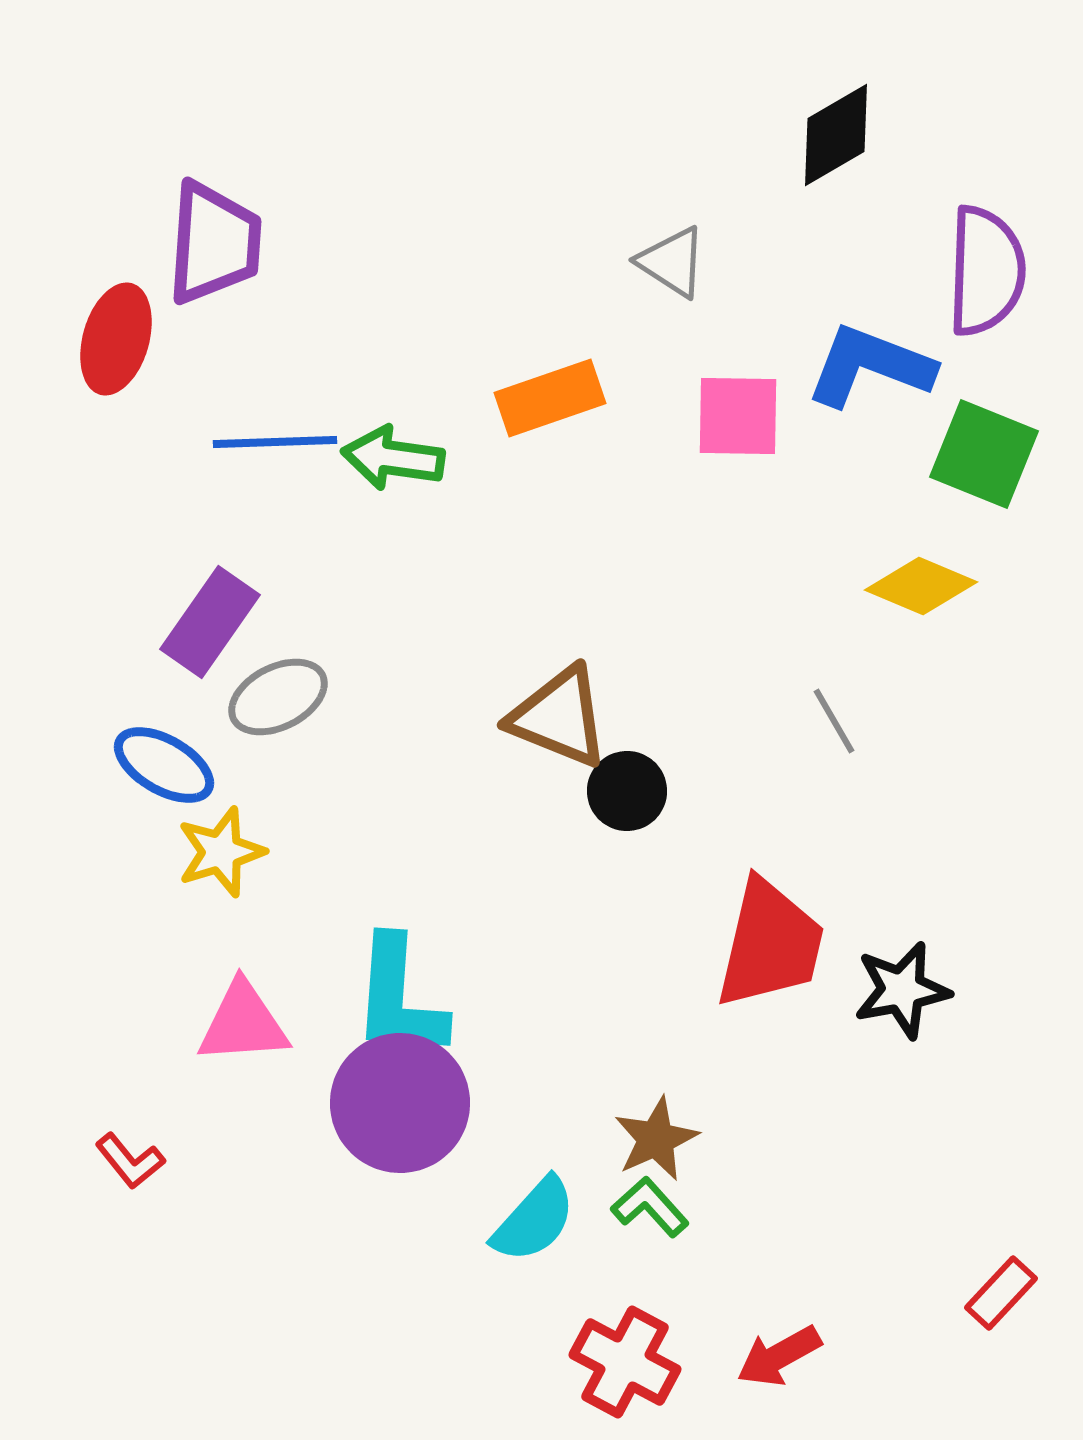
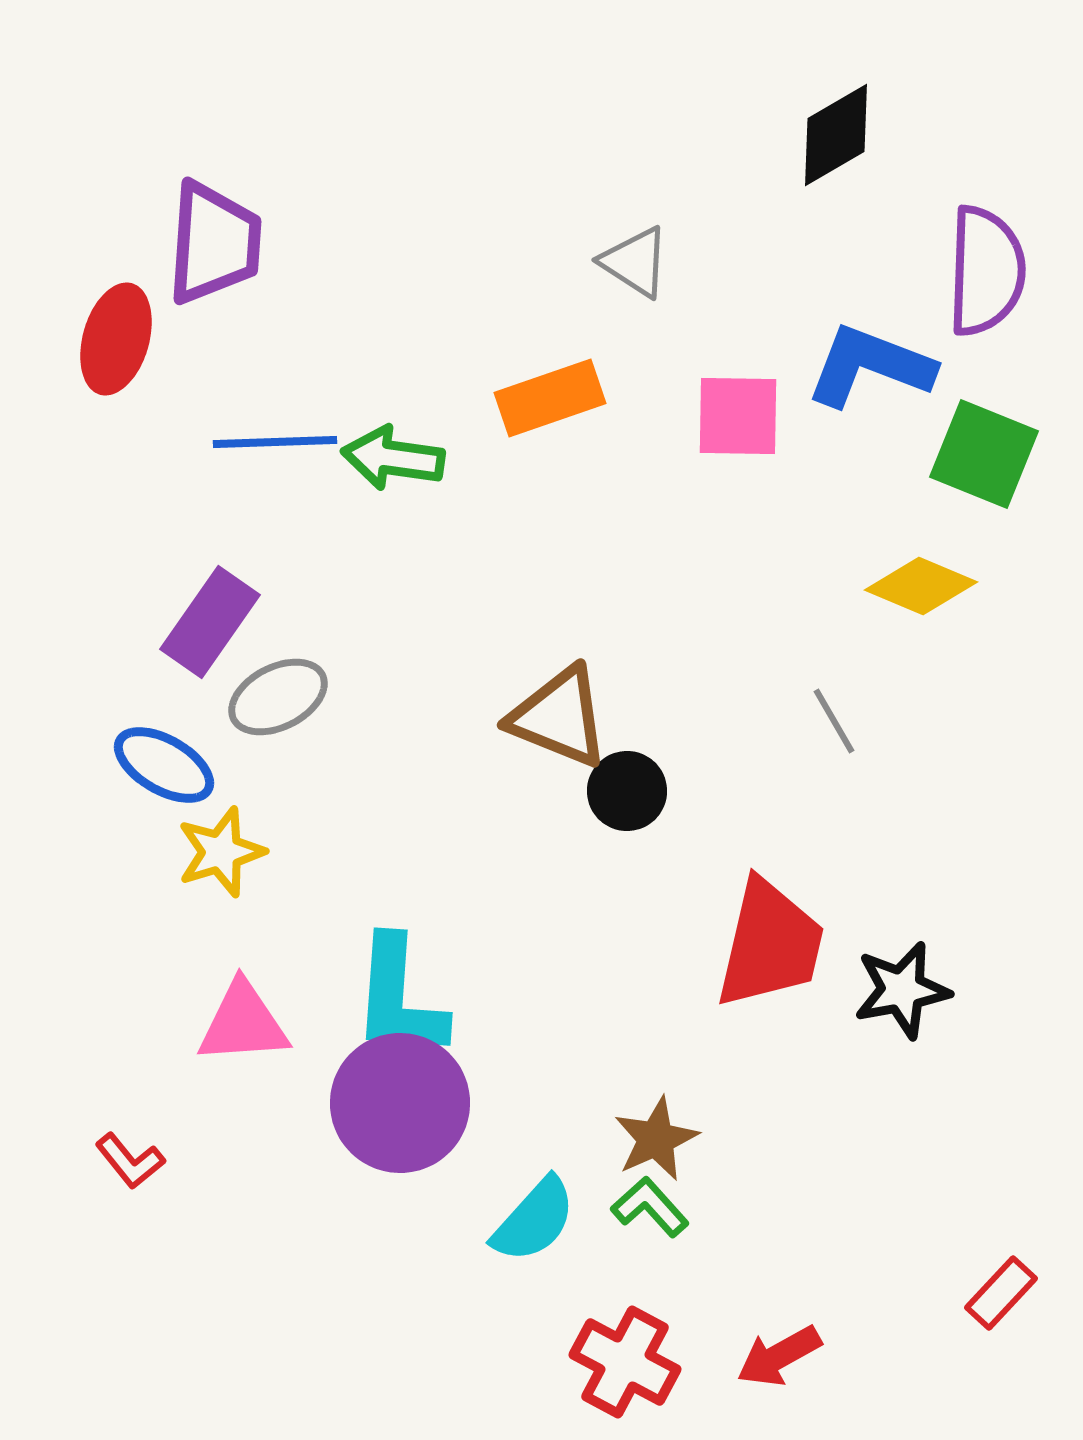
gray triangle: moved 37 px left
